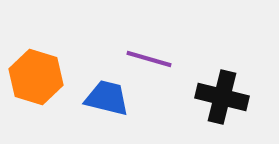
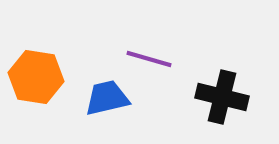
orange hexagon: rotated 8 degrees counterclockwise
blue trapezoid: rotated 27 degrees counterclockwise
